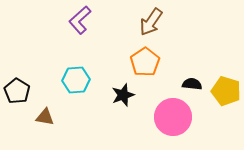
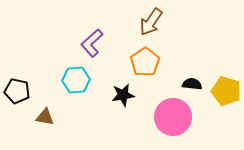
purple L-shape: moved 12 px right, 23 px down
black pentagon: rotated 20 degrees counterclockwise
black star: rotated 10 degrees clockwise
